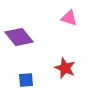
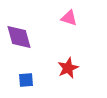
purple diamond: rotated 24 degrees clockwise
red star: moved 3 px right; rotated 25 degrees clockwise
